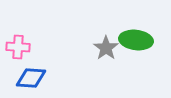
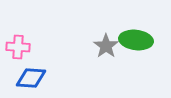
gray star: moved 2 px up
